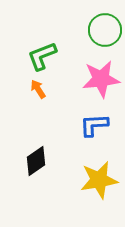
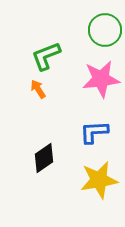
green L-shape: moved 4 px right
blue L-shape: moved 7 px down
black diamond: moved 8 px right, 3 px up
